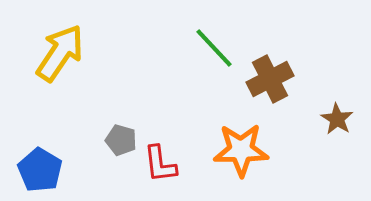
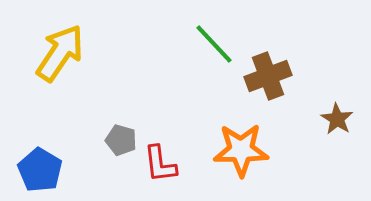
green line: moved 4 px up
brown cross: moved 2 px left, 3 px up; rotated 6 degrees clockwise
